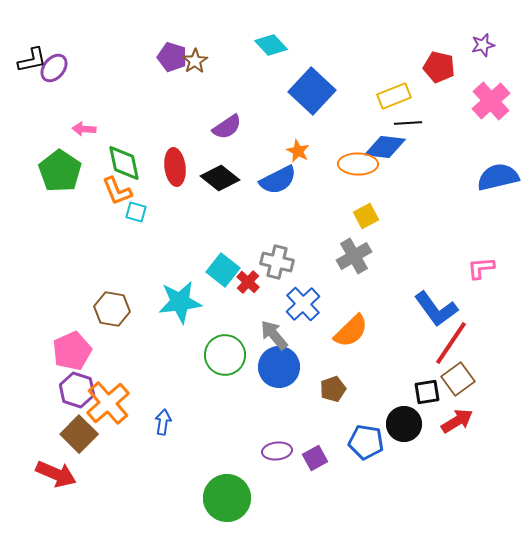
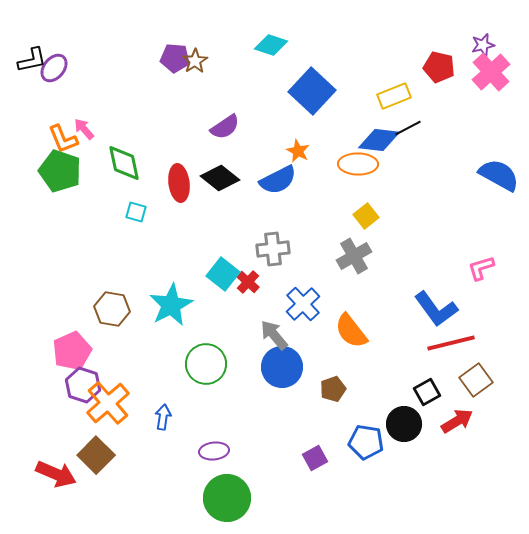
cyan diamond at (271, 45): rotated 28 degrees counterclockwise
purple pentagon at (172, 57): moved 3 px right, 1 px down; rotated 12 degrees counterclockwise
pink cross at (491, 101): moved 29 px up
black line at (408, 123): moved 5 px down; rotated 24 degrees counterclockwise
purple semicircle at (227, 127): moved 2 px left
pink arrow at (84, 129): rotated 45 degrees clockwise
blue diamond at (385, 147): moved 6 px left, 7 px up
red ellipse at (175, 167): moved 4 px right, 16 px down
green pentagon at (60, 171): rotated 15 degrees counterclockwise
blue semicircle at (498, 177): moved 1 px right, 2 px up; rotated 42 degrees clockwise
orange L-shape at (117, 191): moved 54 px left, 52 px up
yellow square at (366, 216): rotated 10 degrees counterclockwise
gray cross at (277, 262): moved 4 px left, 13 px up; rotated 20 degrees counterclockwise
pink L-shape at (481, 268): rotated 12 degrees counterclockwise
cyan square at (223, 270): moved 4 px down
cyan star at (180, 302): moved 9 px left, 3 px down; rotated 21 degrees counterclockwise
orange semicircle at (351, 331): rotated 96 degrees clockwise
red line at (451, 343): rotated 42 degrees clockwise
green circle at (225, 355): moved 19 px left, 9 px down
blue circle at (279, 367): moved 3 px right
brown square at (458, 379): moved 18 px right, 1 px down
purple hexagon at (77, 390): moved 6 px right, 5 px up
black square at (427, 392): rotated 20 degrees counterclockwise
blue arrow at (163, 422): moved 5 px up
brown square at (79, 434): moved 17 px right, 21 px down
purple ellipse at (277, 451): moved 63 px left
